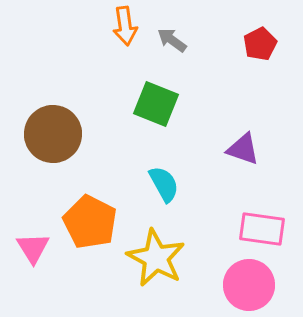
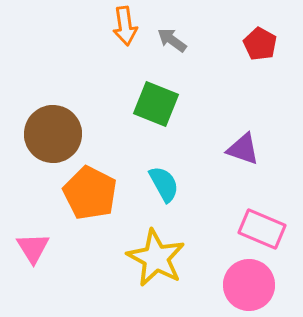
red pentagon: rotated 16 degrees counterclockwise
orange pentagon: moved 29 px up
pink rectangle: rotated 15 degrees clockwise
